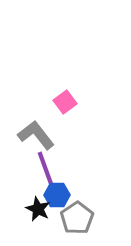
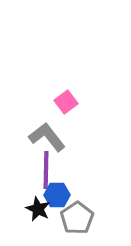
pink square: moved 1 px right
gray L-shape: moved 11 px right, 2 px down
purple line: rotated 21 degrees clockwise
